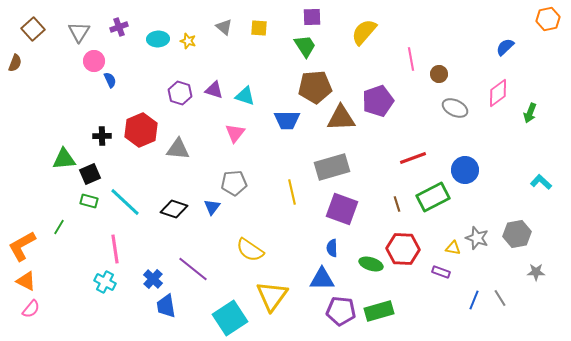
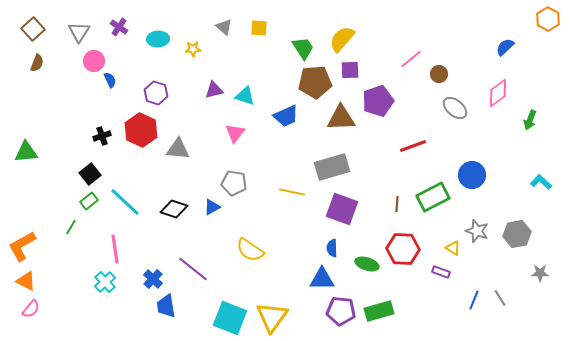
purple square at (312, 17): moved 38 px right, 53 px down
orange hexagon at (548, 19): rotated 20 degrees counterclockwise
purple cross at (119, 27): rotated 36 degrees counterclockwise
yellow semicircle at (364, 32): moved 22 px left, 7 px down
yellow star at (188, 41): moved 5 px right, 8 px down; rotated 21 degrees counterclockwise
green trapezoid at (305, 46): moved 2 px left, 2 px down
pink line at (411, 59): rotated 60 degrees clockwise
brown semicircle at (15, 63): moved 22 px right
brown pentagon at (315, 87): moved 5 px up
purple triangle at (214, 90): rotated 30 degrees counterclockwise
purple hexagon at (180, 93): moved 24 px left
gray ellipse at (455, 108): rotated 15 degrees clockwise
green arrow at (530, 113): moved 7 px down
blue trapezoid at (287, 120): moved 1 px left, 4 px up; rotated 24 degrees counterclockwise
red hexagon at (141, 130): rotated 12 degrees counterclockwise
black cross at (102, 136): rotated 18 degrees counterclockwise
red line at (413, 158): moved 12 px up
green triangle at (64, 159): moved 38 px left, 7 px up
blue circle at (465, 170): moved 7 px right, 5 px down
black square at (90, 174): rotated 15 degrees counterclockwise
gray pentagon at (234, 183): rotated 15 degrees clockwise
yellow line at (292, 192): rotated 65 degrees counterclockwise
green rectangle at (89, 201): rotated 54 degrees counterclockwise
brown line at (397, 204): rotated 21 degrees clockwise
blue triangle at (212, 207): rotated 24 degrees clockwise
green line at (59, 227): moved 12 px right
gray star at (477, 238): moved 7 px up
yellow triangle at (453, 248): rotated 21 degrees clockwise
green ellipse at (371, 264): moved 4 px left
gray star at (536, 272): moved 4 px right, 1 px down
cyan cross at (105, 282): rotated 20 degrees clockwise
yellow triangle at (272, 296): moved 21 px down
cyan square at (230, 318): rotated 36 degrees counterclockwise
